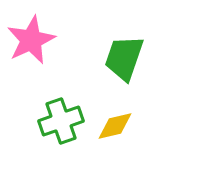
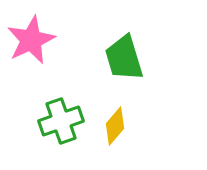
green trapezoid: rotated 36 degrees counterclockwise
yellow diamond: rotated 36 degrees counterclockwise
